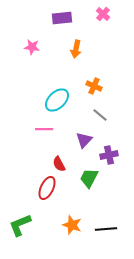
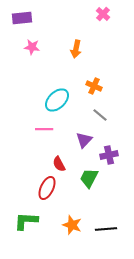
purple rectangle: moved 40 px left
green L-shape: moved 6 px right, 4 px up; rotated 25 degrees clockwise
